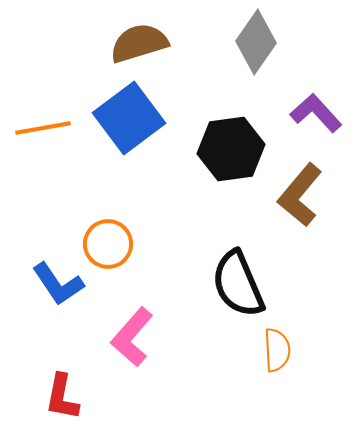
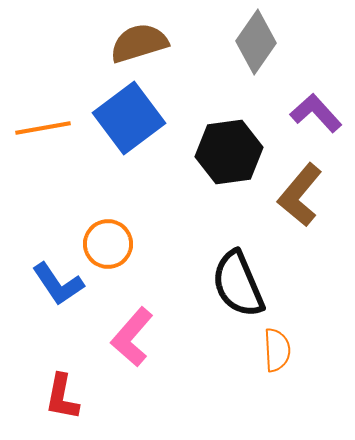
black hexagon: moved 2 px left, 3 px down
